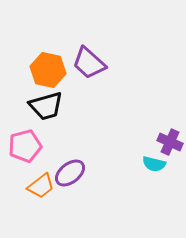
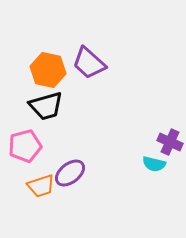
orange trapezoid: rotated 20 degrees clockwise
